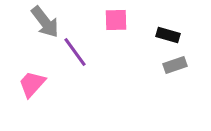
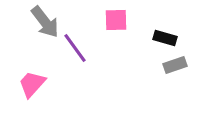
black rectangle: moved 3 px left, 3 px down
purple line: moved 4 px up
